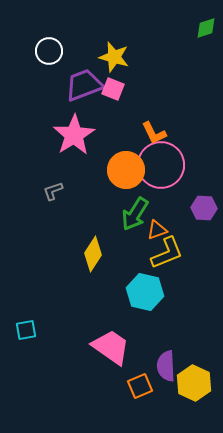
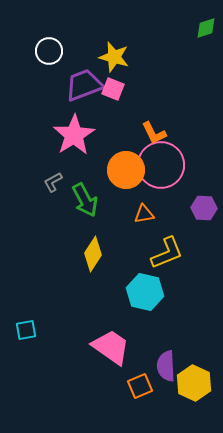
gray L-shape: moved 9 px up; rotated 10 degrees counterclockwise
green arrow: moved 50 px left, 14 px up; rotated 60 degrees counterclockwise
orange triangle: moved 13 px left, 16 px up; rotated 10 degrees clockwise
